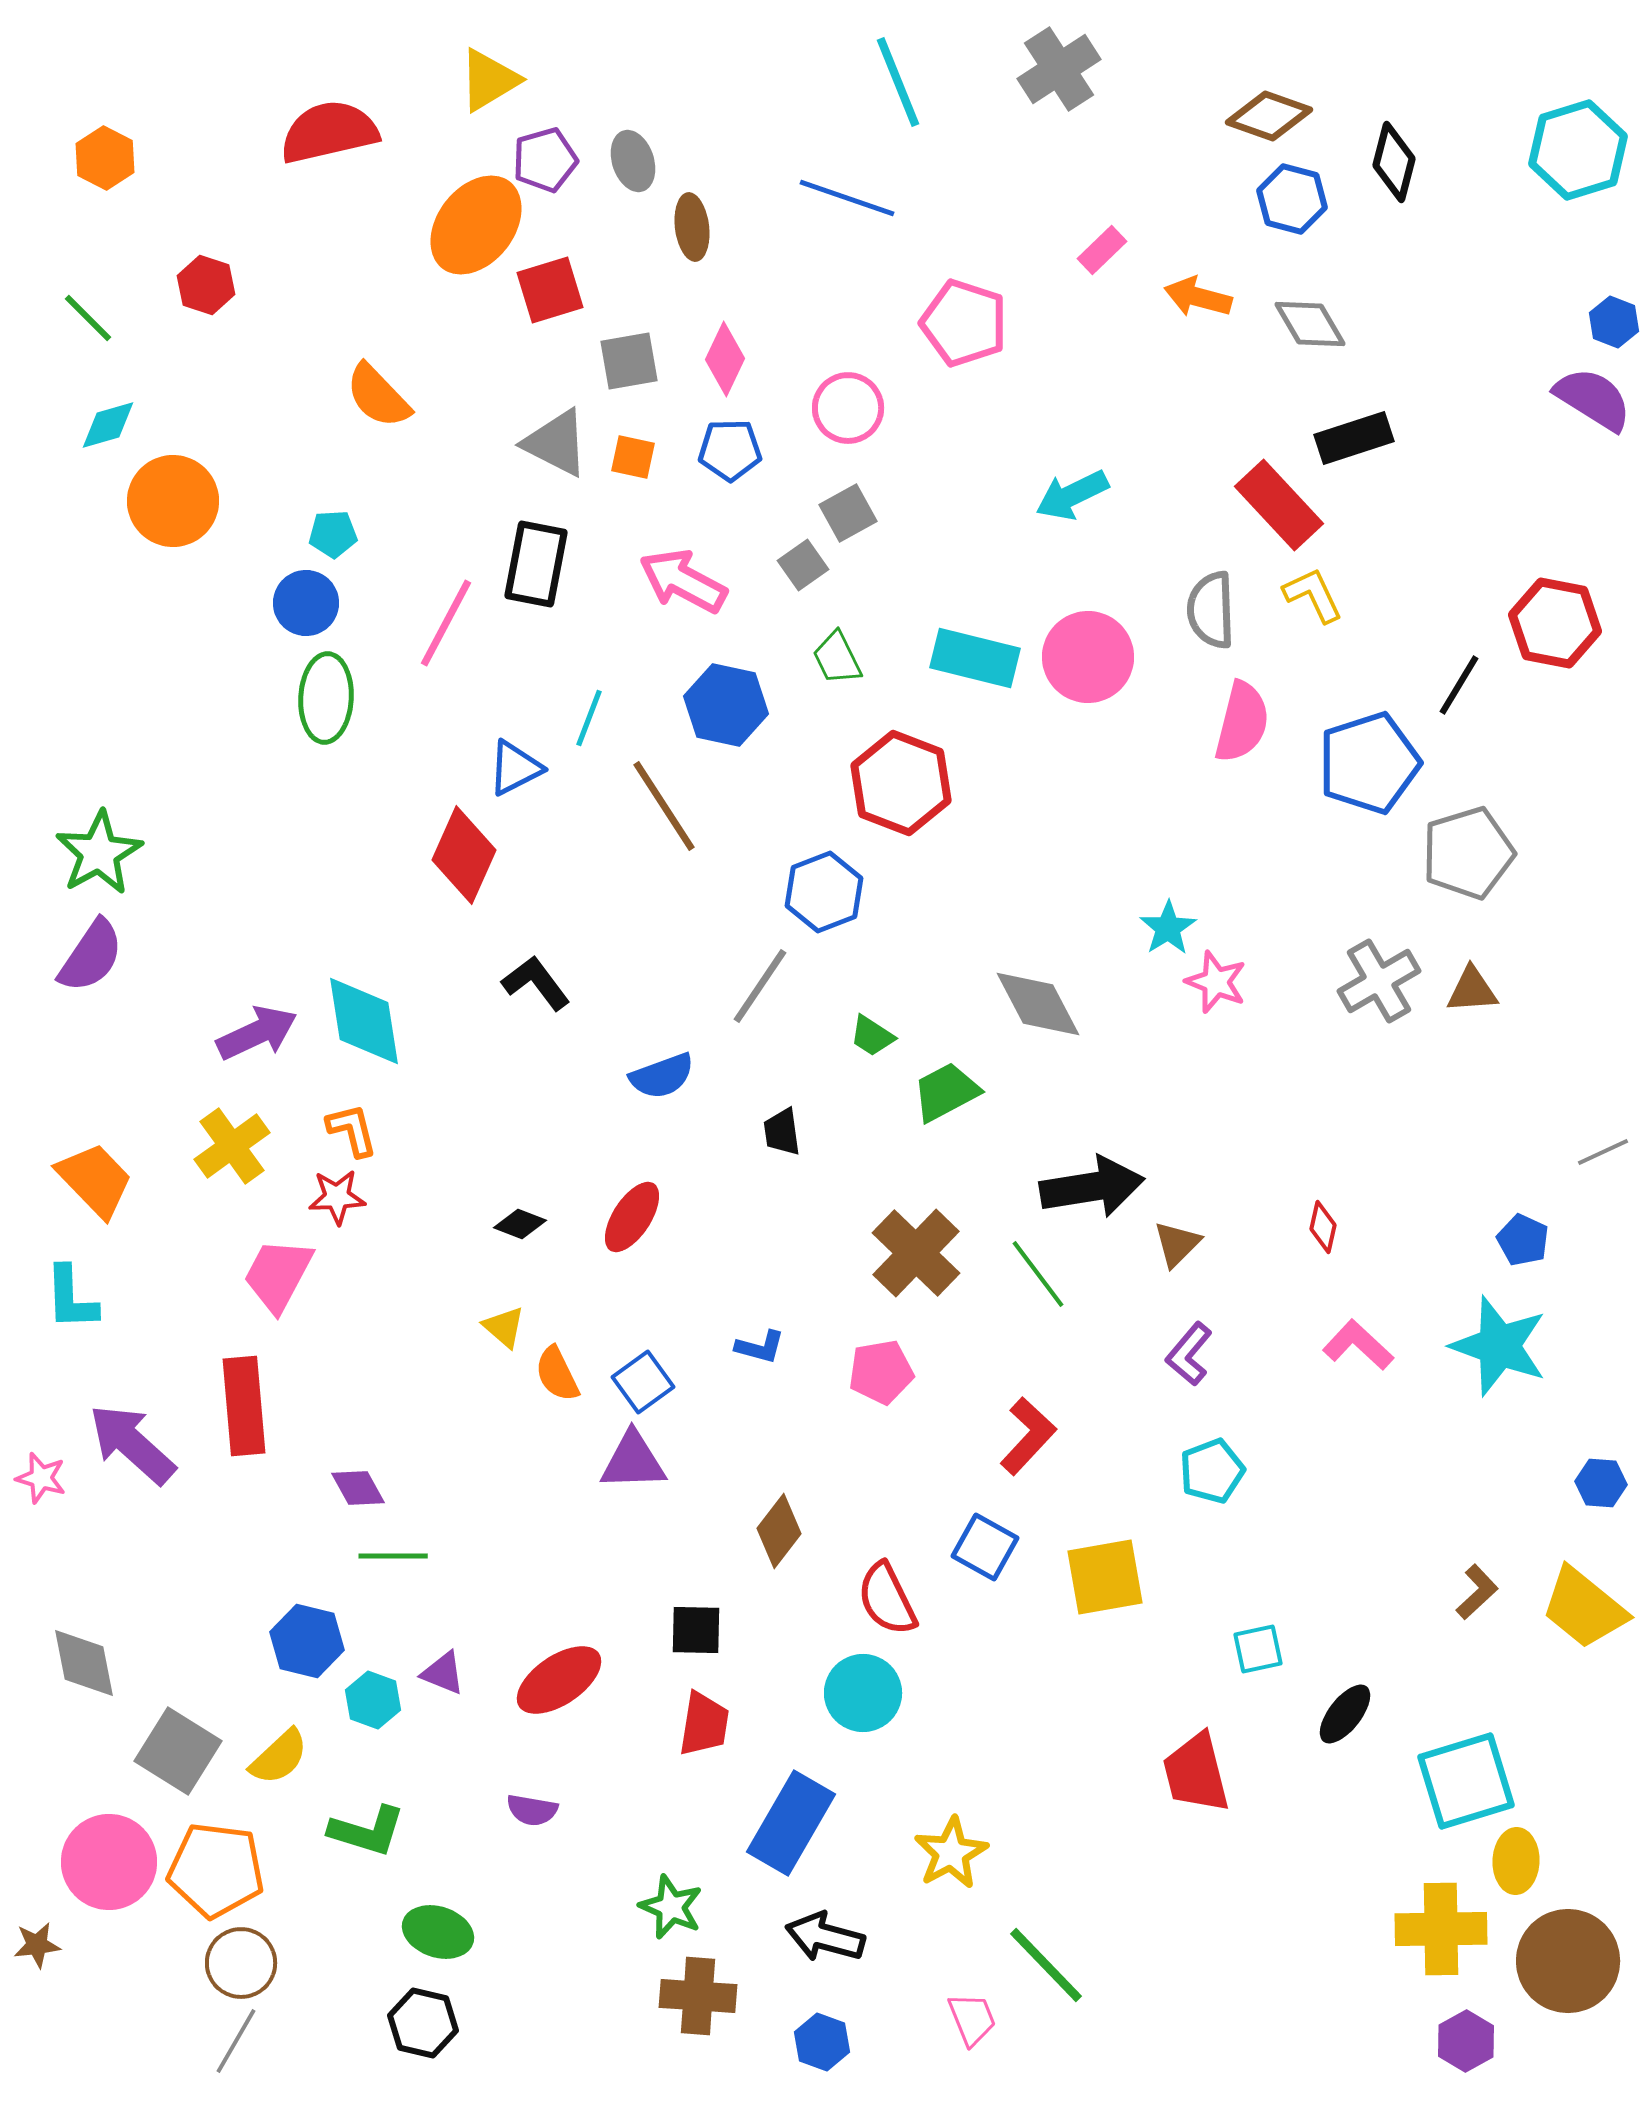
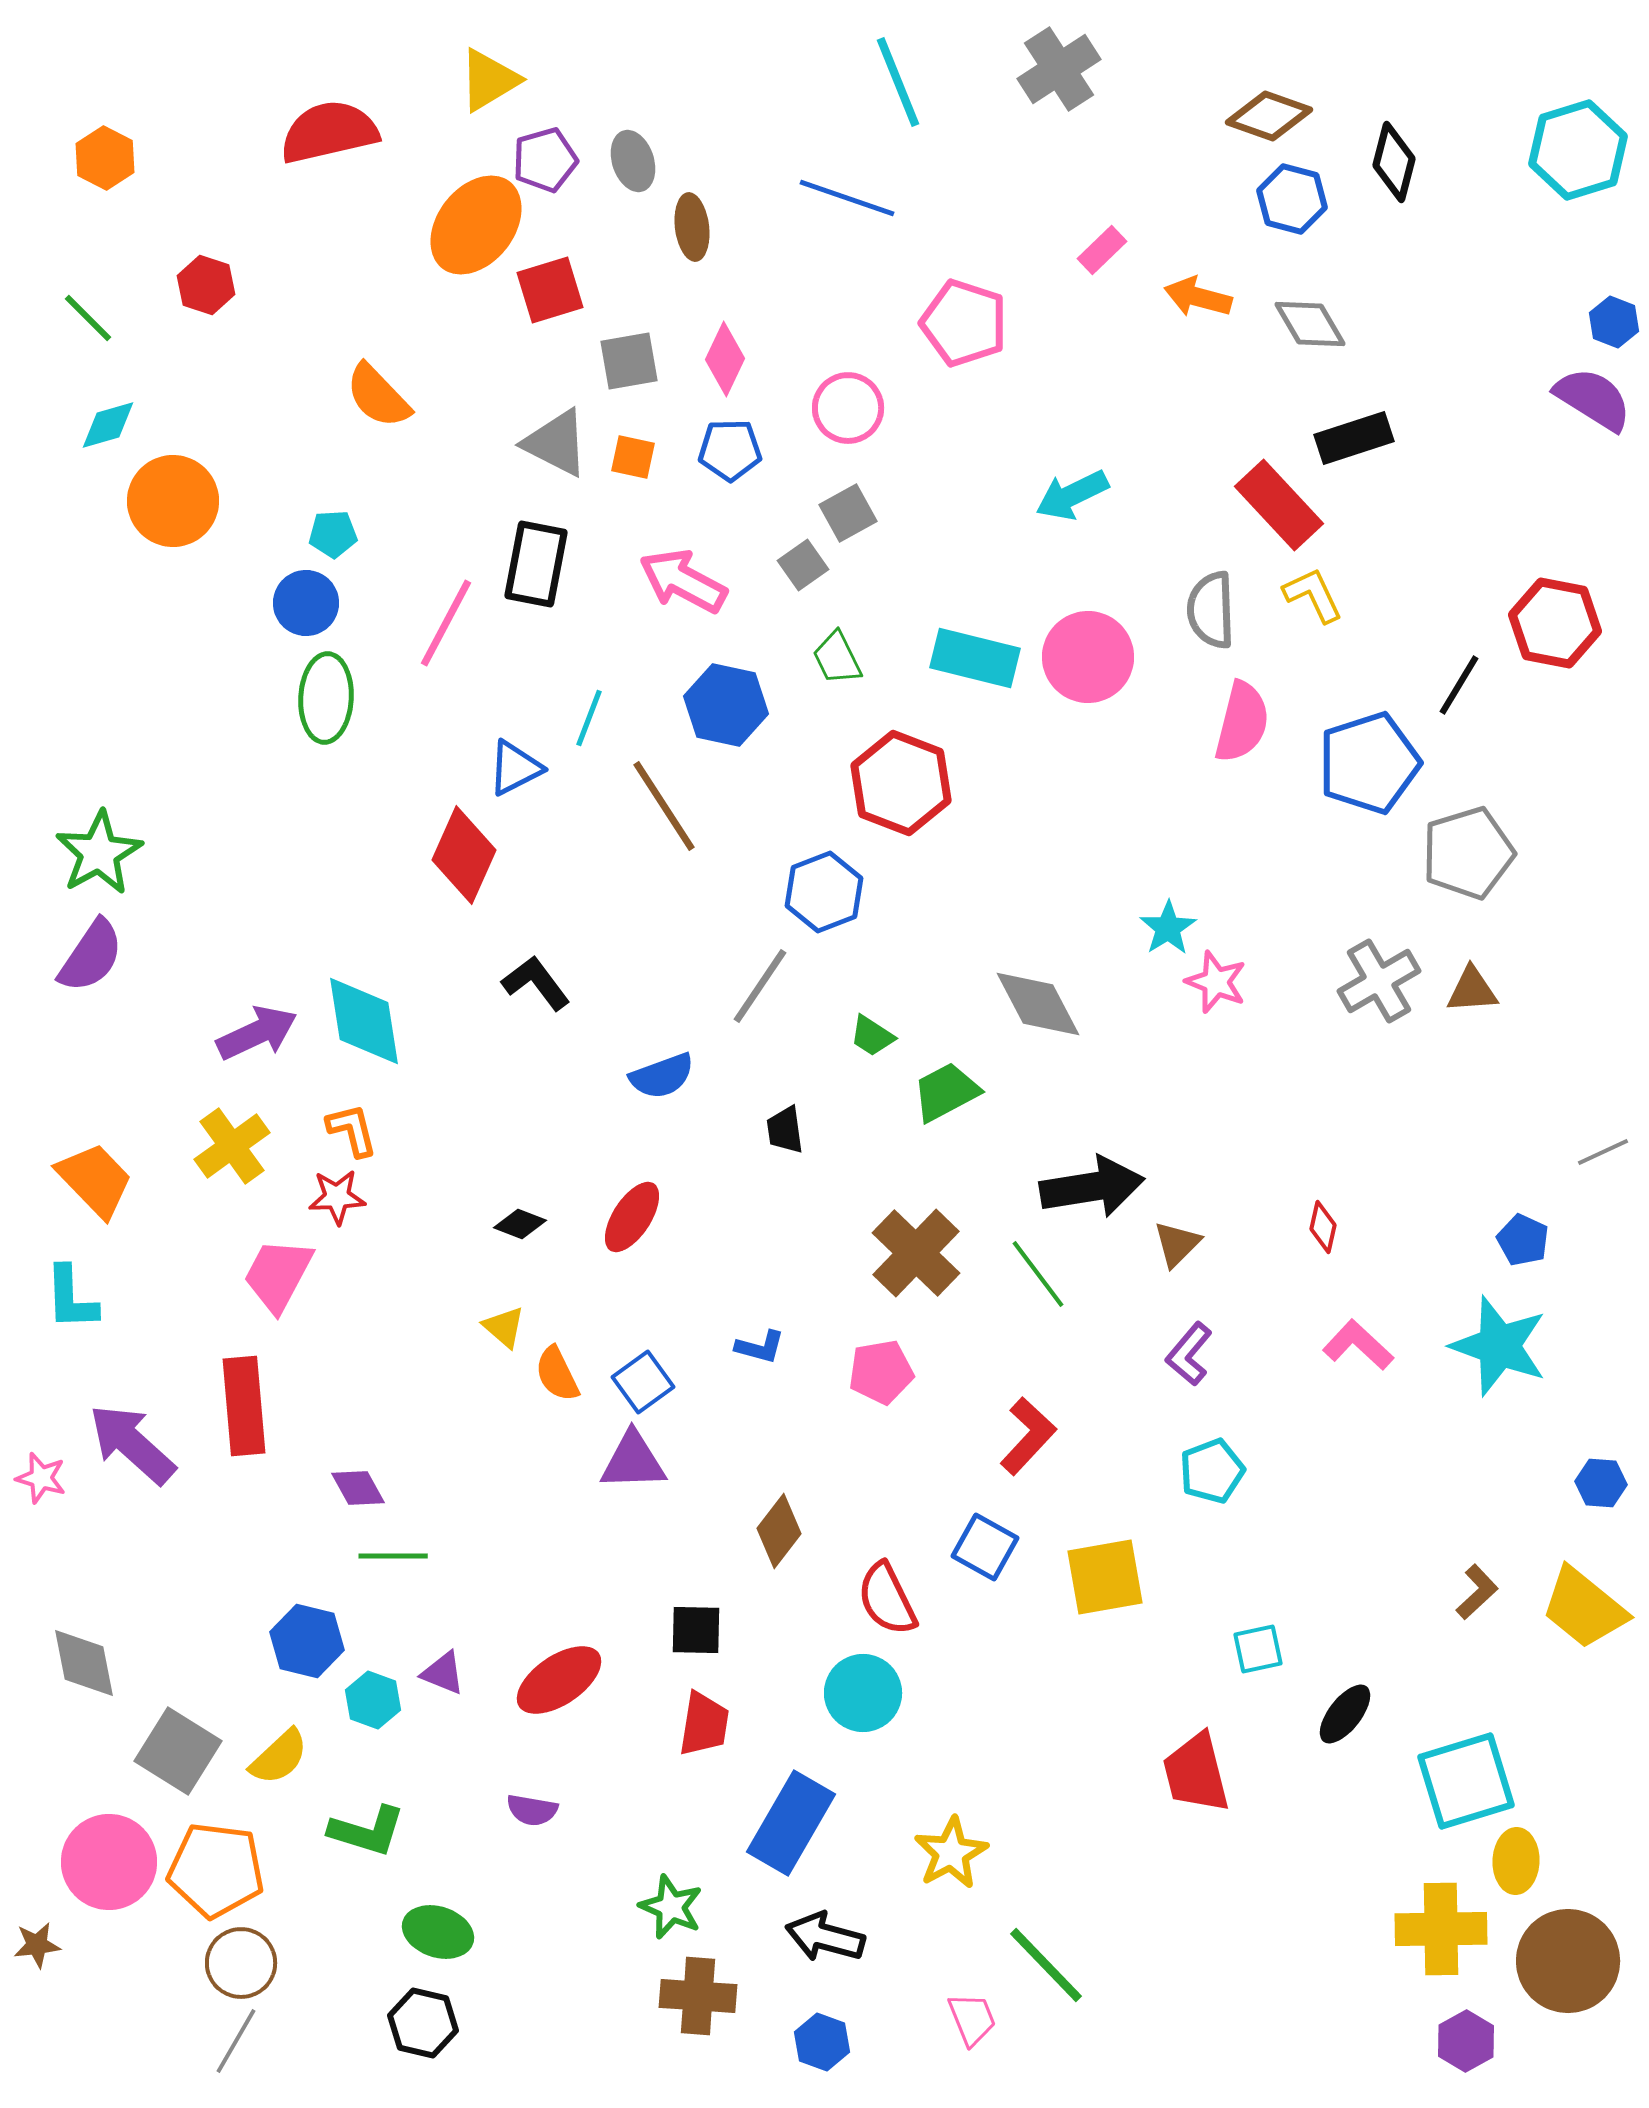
black trapezoid at (782, 1132): moved 3 px right, 2 px up
